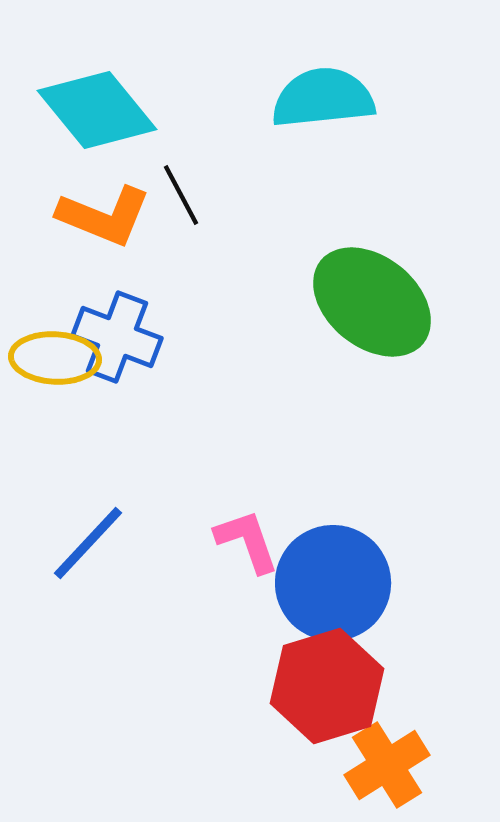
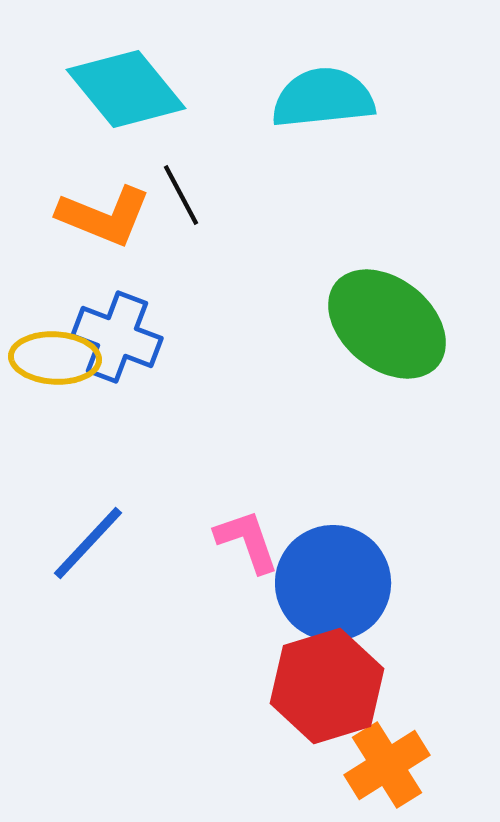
cyan diamond: moved 29 px right, 21 px up
green ellipse: moved 15 px right, 22 px down
